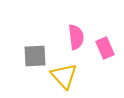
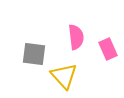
pink rectangle: moved 3 px right, 1 px down
gray square: moved 1 px left, 2 px up; rotated 10 degrees clockwise
